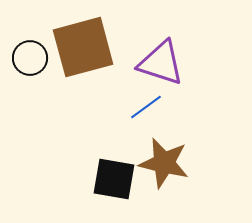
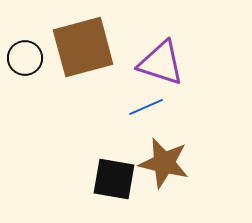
black circle: moved 5 px left
blue line: rotated 12 degrees clockwise
